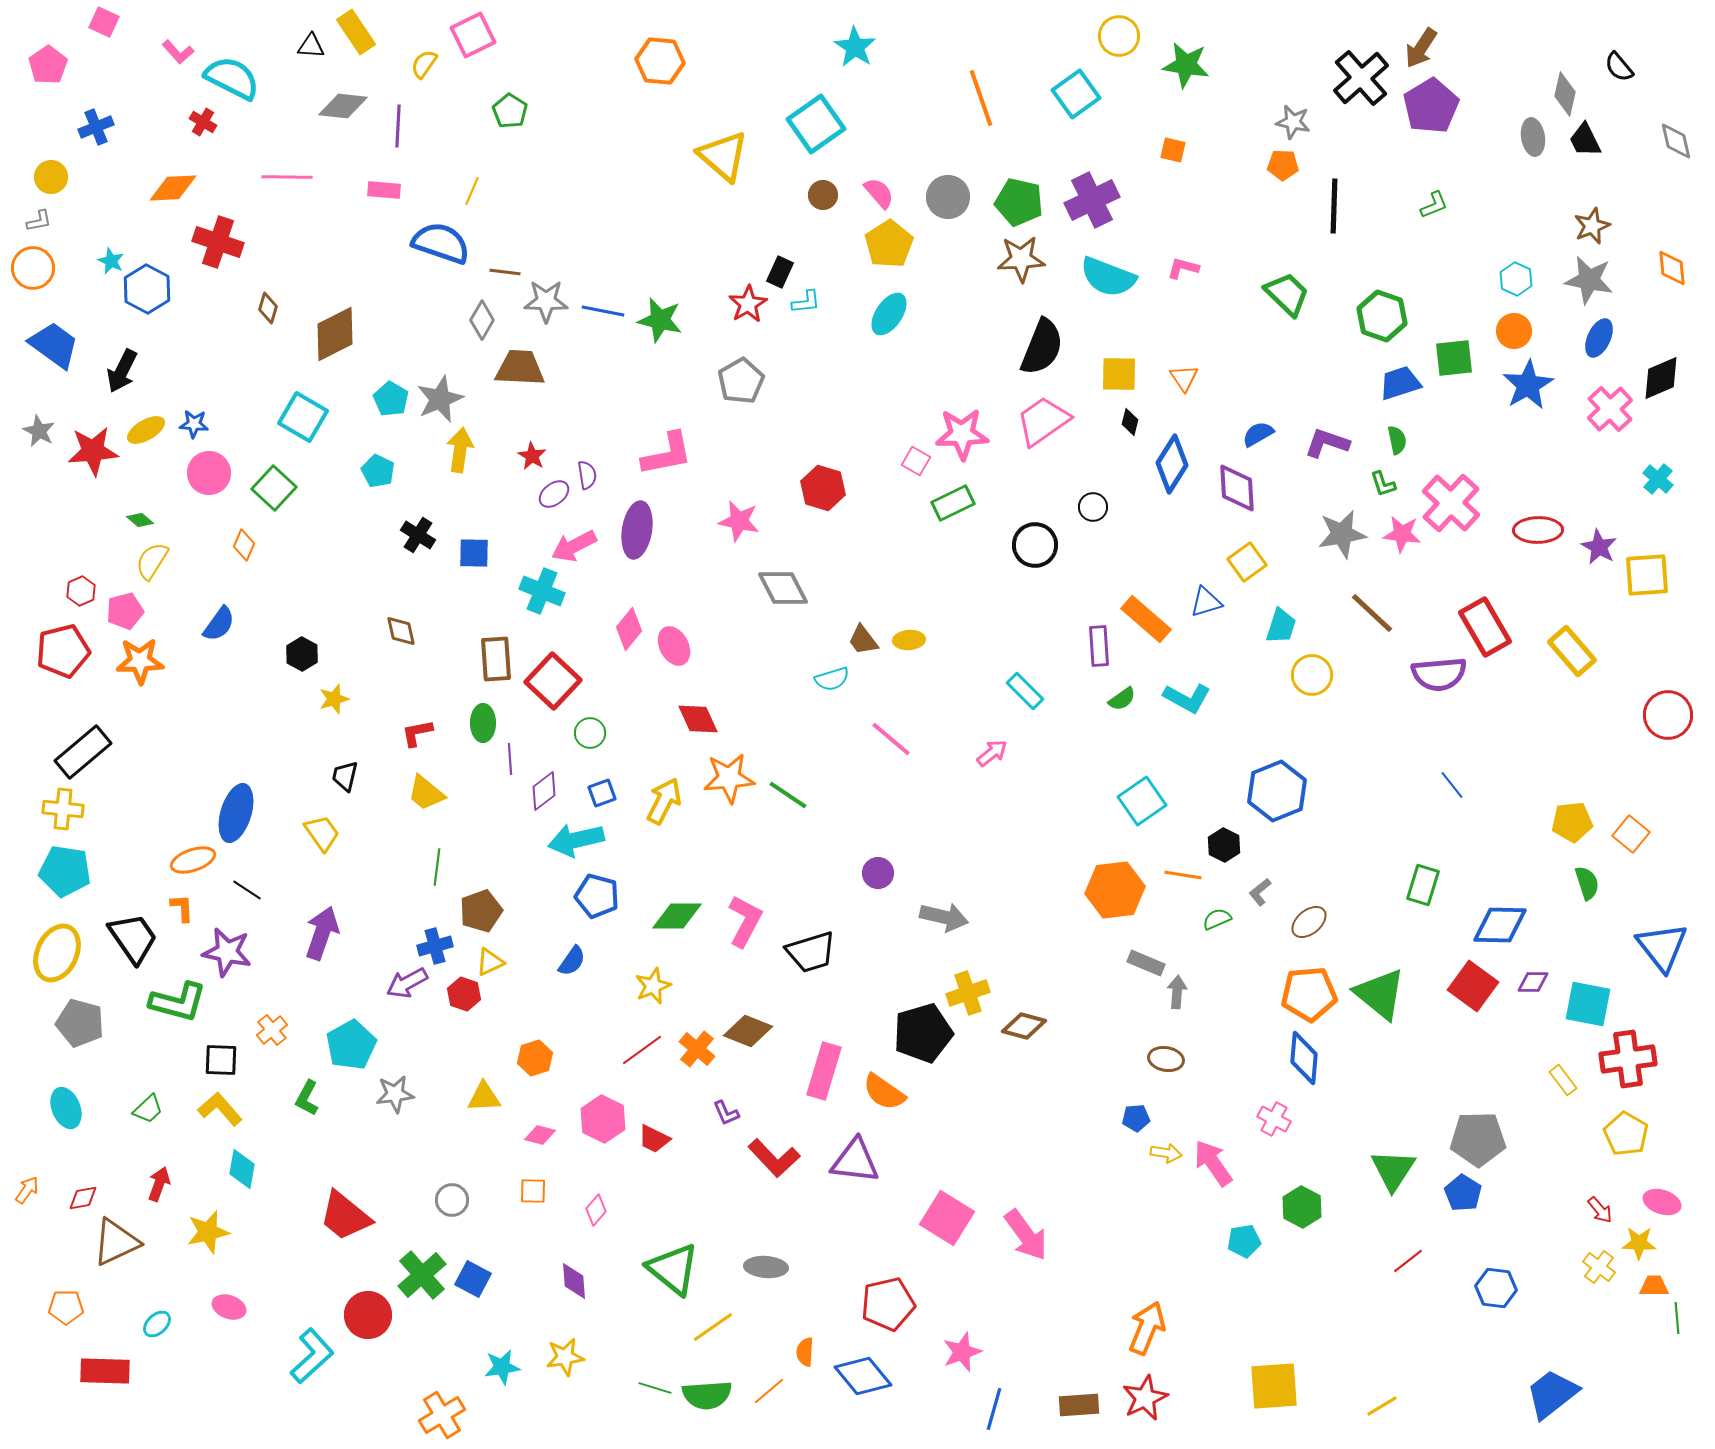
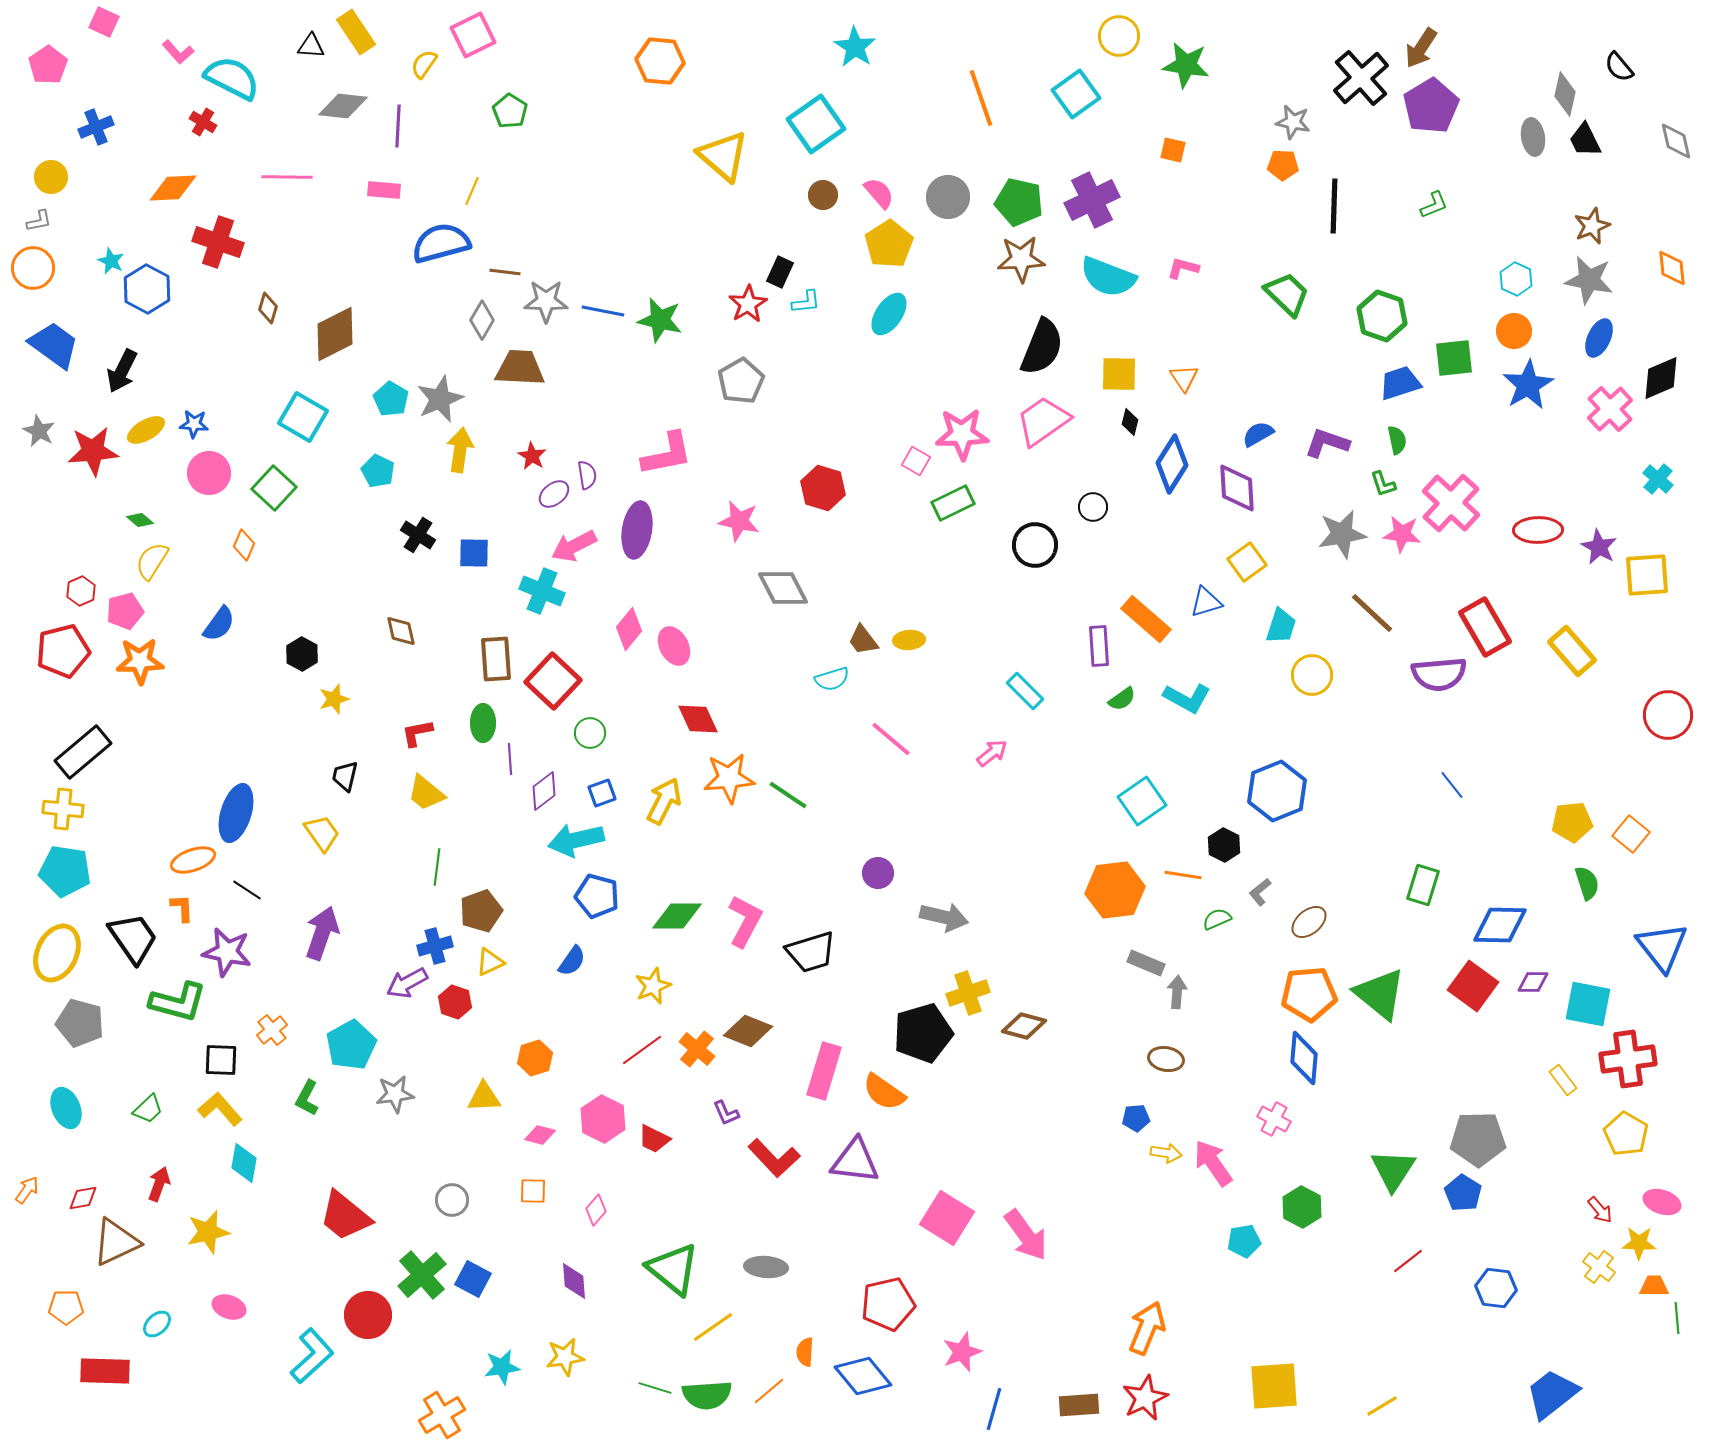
blue semicircle at (441, 243): rotated 34 degrees counterclockwise
red hexagon at (464, 994): moved 9 px left, 8 px down
cyan diamond at (242, 1169): moved 2 px right, 6 px up
